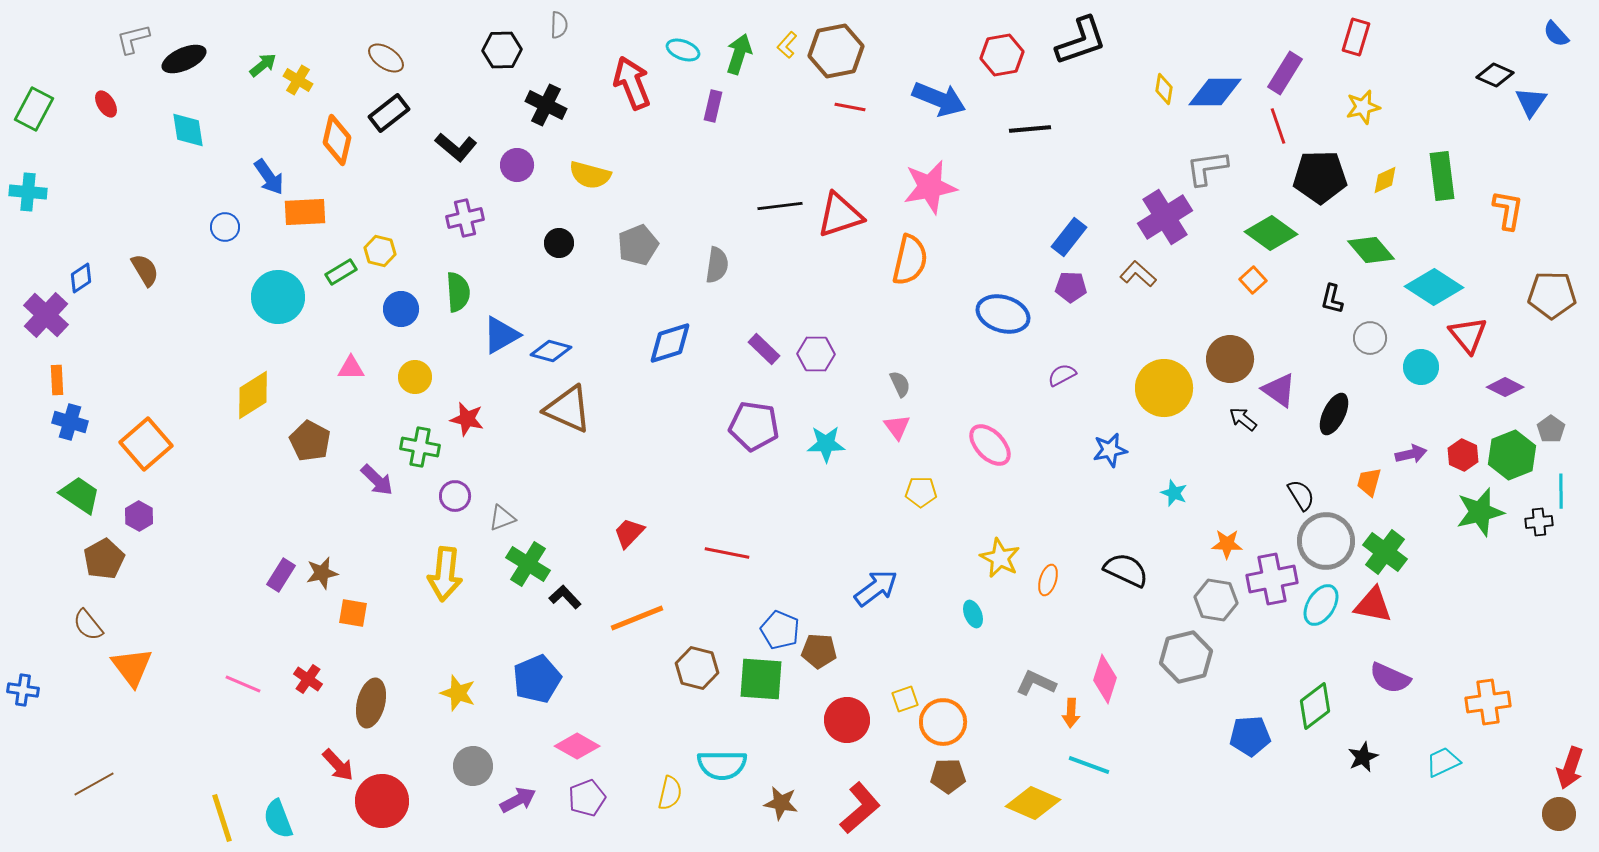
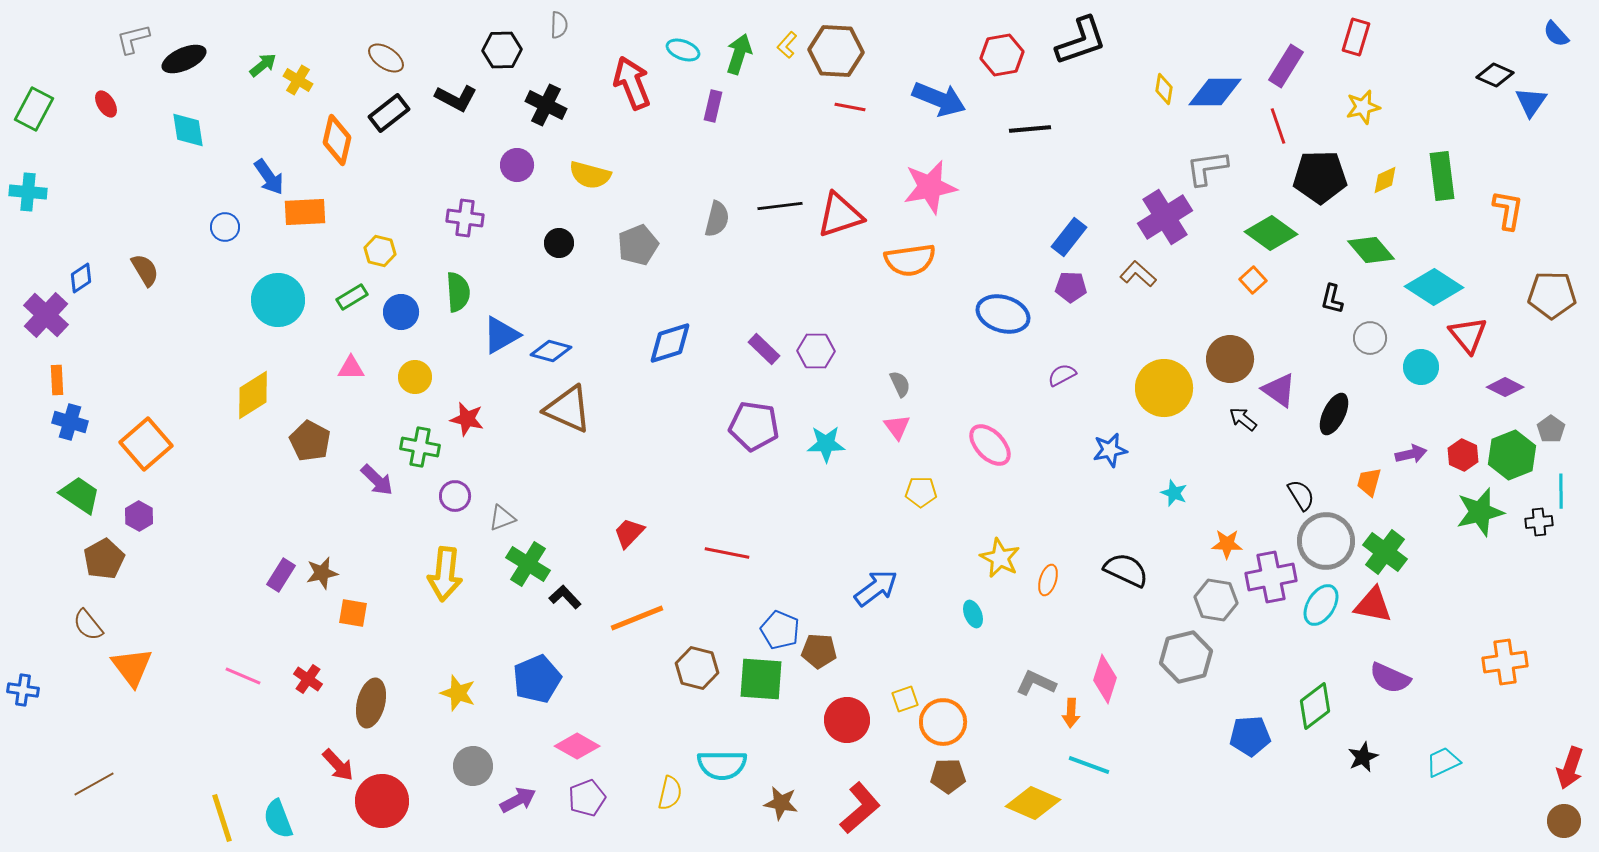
brown hexagon at (836, 51): rotated 14 degrees clockwise
purple rectangle at (1285, 73): moved 1 px right, 7 px up
black L-shape at (456, 147): moved 49 px up; rotated 12 degrees counterclockwise
purple cross at (465, 218): rotated 21 degrees clockwise
orange semicircle at (910, 260): rotated 69 degrees clockwise
gray semicircle at (717, 265): moved 46 px up; rotated 6 degrees clockwise
green rectangle at (341, 272): moved 11 px right, 25 px down
cyan circle at (278, 297): moved 3 px down
blue circle at (401, 309): moved 3 px down
purple hexagon at (816, 354): moved 3 px up
purple cross at (1272, 579): moved 1 px left, 2 px up
pink line at (243, 684): moved 8 px up
orange cross at (1488, 702): moved 17 px right, 40 px up
brown circle at (1559, 814): moved 5 px right, 7 px down
